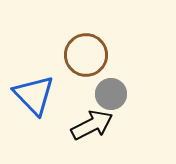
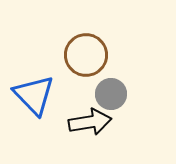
black arrow: moved 2 px left, 3 px up; rotated 18 degrees clockwise
